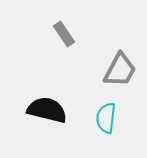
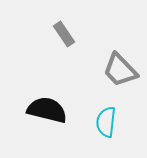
gray trapezoid: rotated 108 degrees clockwise
cyan semicircle: moved 4 px down
